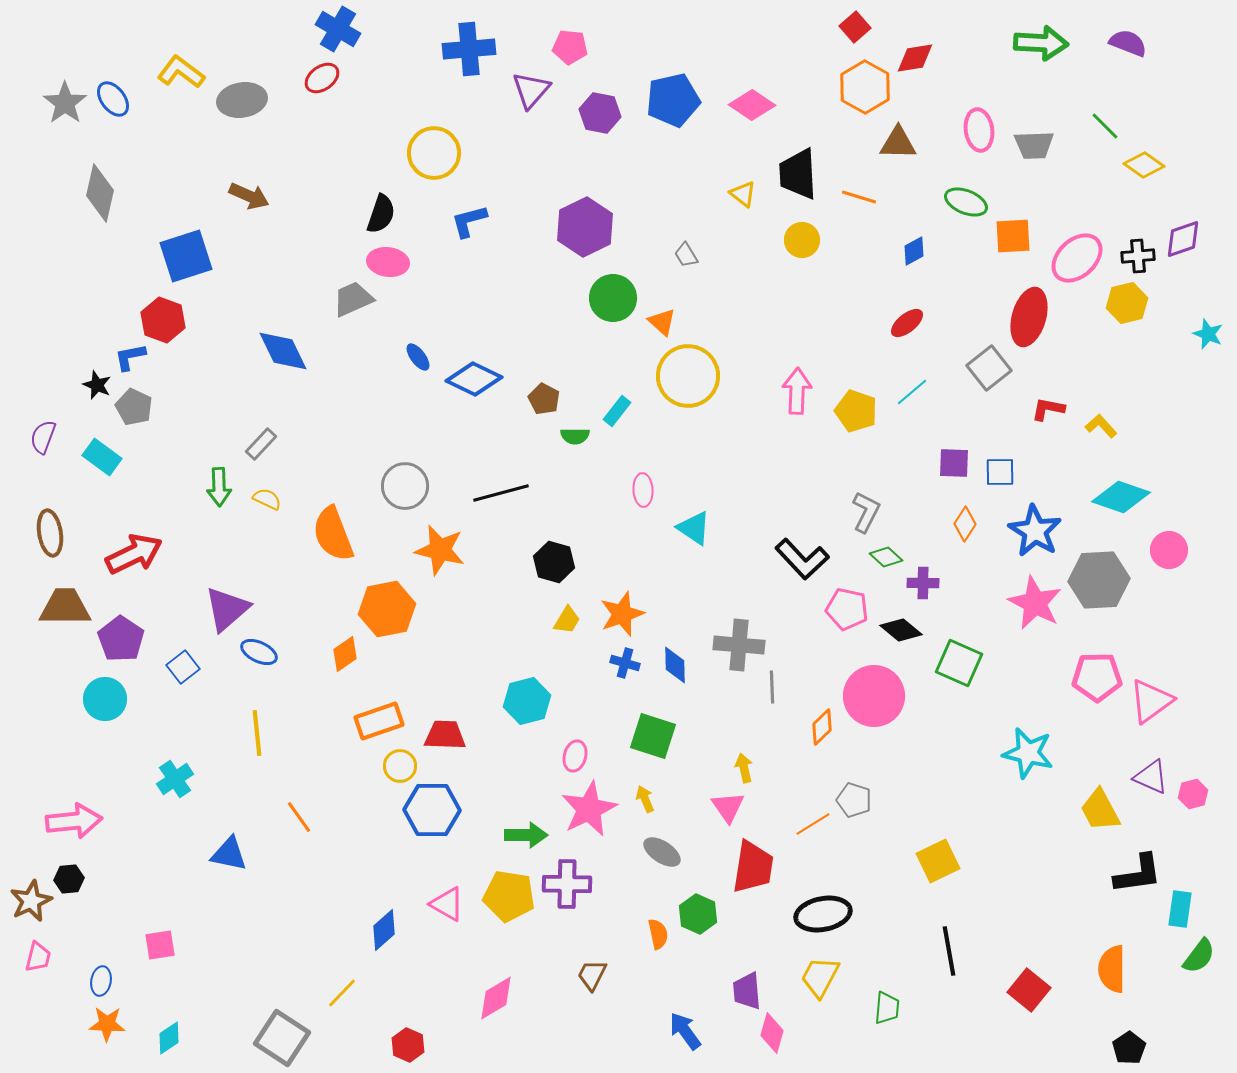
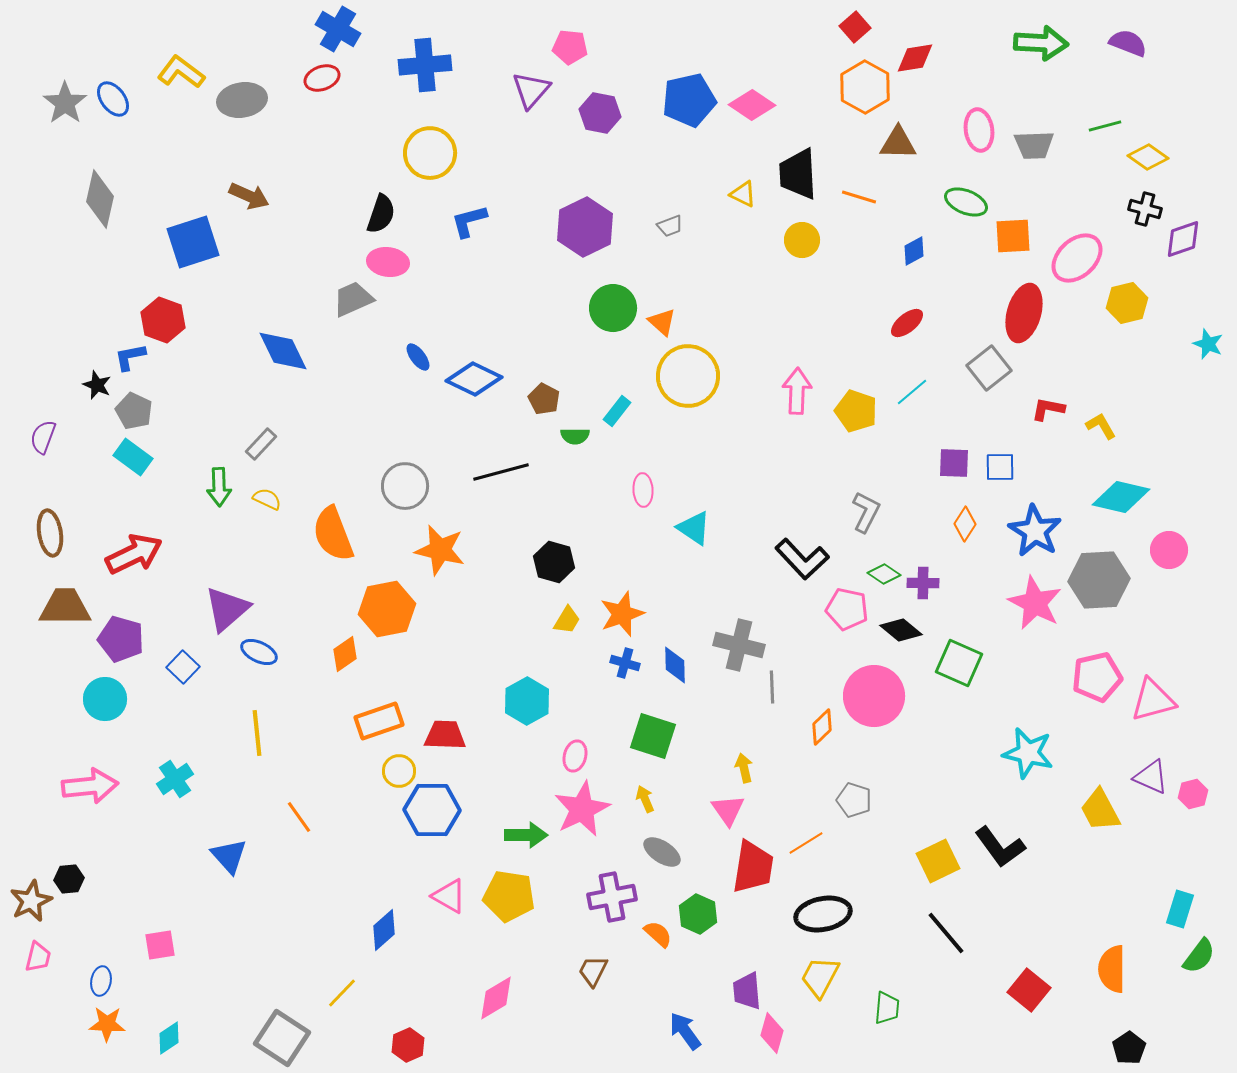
blue cross at (469, 49): moved 44 px left, 16 px down
red ellipse at (322, 78): rotated 16 degrees clockwise
blue pentagon at (673, 100): moved 16 px right
green line at (1105, 126): rotated 60 degrees counterclockwise
yellow circle at (434, 153): moved 4 px left
yellow diamond at (1144, 165): moved 4 px right, 8 px up
gray diamond at (100, 193): moved 6 px down
yellow triangle at (743, 194): rotated 12 degrees counterclockwise
gray trapezoid at (686, 255): moved 16 px left, 29 px up; rotated 80 degrees counterclockwise
blue square at (186, 256): moved 7 px right, 14 px up
black cross at (1138, 256): moved 7 px right, 47 px up; rotated 20 degrees clockwise
green circle at (613, 298): moved 10 px down
red ellipse at (1029, 317): moved 5 px left, 4 px up
cyan star at (1208, 334): moved 10 px down
gray pentagon at (134, 407): moved 4 px down
yellow L-shape at (1101, 426): rotated 12 degrees clockwise
cyan rectangle at (102, 457): moved 31 px right
blue square at (1000, 472): moved 5 px up
black line at (501, 493): moved 21 px up
cyan diamond at (1121, 497): rotated 6 degrees counterclockwise
green diamond at (886, 557): moved 2 px left, 17 px down; rotated 8 degrees counterclockwise
purple pentagon at (121, 639): rotated 18 degrees counterclockwise
gray cross at (739, 645): rotated 9 degrees clockwise
blue square at (183, 667): rotated 8 degrees counterclockwise
pink pentagon at (1097, 677): rotated 12 degrees counterclockwise
cyan hexagon at (527, 701): rotated 15 degrees counterclockwise
pink triangle at (1151, 701): moved 2 px right, 1 px up; rotated 21 degrees clockwise
yellow circle at (400, 766): moved 1 px left, 5 px down
pink triangle at (728, 807): moved 3 px down
pink star at (589, 809): moved 7 px left
pink arrow at (74, 821): moved 16 px right, 35 px up
orange line at (813, 824): moved 7 px left, 19 px down
blue triangle at (229, 854): moved 2 px down; rotated 36 degrees clockwise
black L-shape at (1138, 874): moved 138 px left, 27 px up; rotated 62 degrees clockwise
purple cross at (567, 884): moved 45 px right, 13 px down; rotated 12 degrees counterclockwise
pink triangle at (447, 904): moved 2 px right, 8 px up
cyan rectangle at (1180, 909): rotated 9 degrees clockwise
orange semicircle at (658, 934): rotated 36 degrees counterclockwise
black line at (949, 951): moved 3 px left, 18 px up; rotated 30 degrees counterclockwise
brown trapezoid at (592, 975): moved 1 px right, 4 px up
red hexagon at (408, 1045): rotated 12 degrees clockwise
